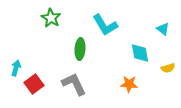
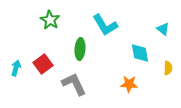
green star: moved 1 px left, 2 px down
yellow semicircle: rotated 72 degrees counterclockwise
red square: moved 9 px right, 20 px up
